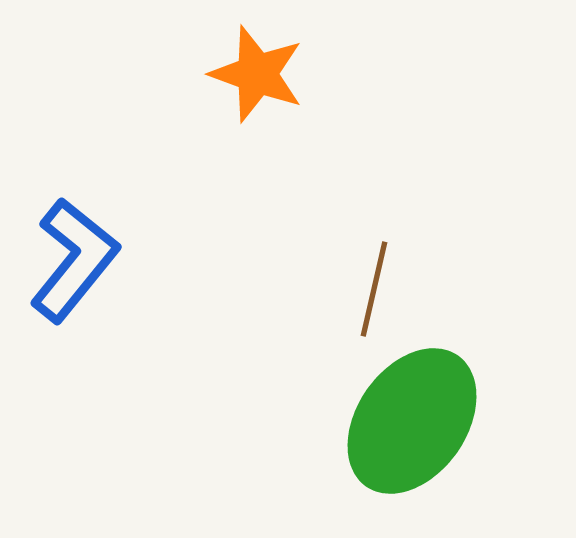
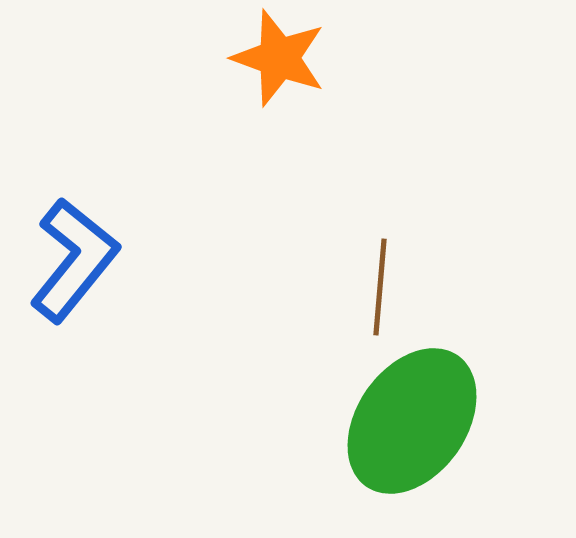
orange star: moved 22 px right, 16 px up
brown line: moved 6 px right, 2 px up; rotated 8 degrees counterclockwise
